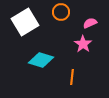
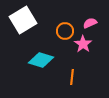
orange circle: moved 4 px right, 19 px down
white square: moved 2 px left, 2 px up
